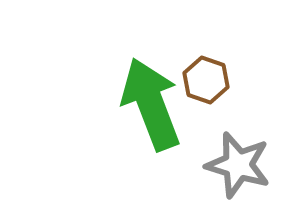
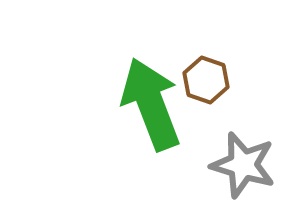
gray star: moved 5 px right
